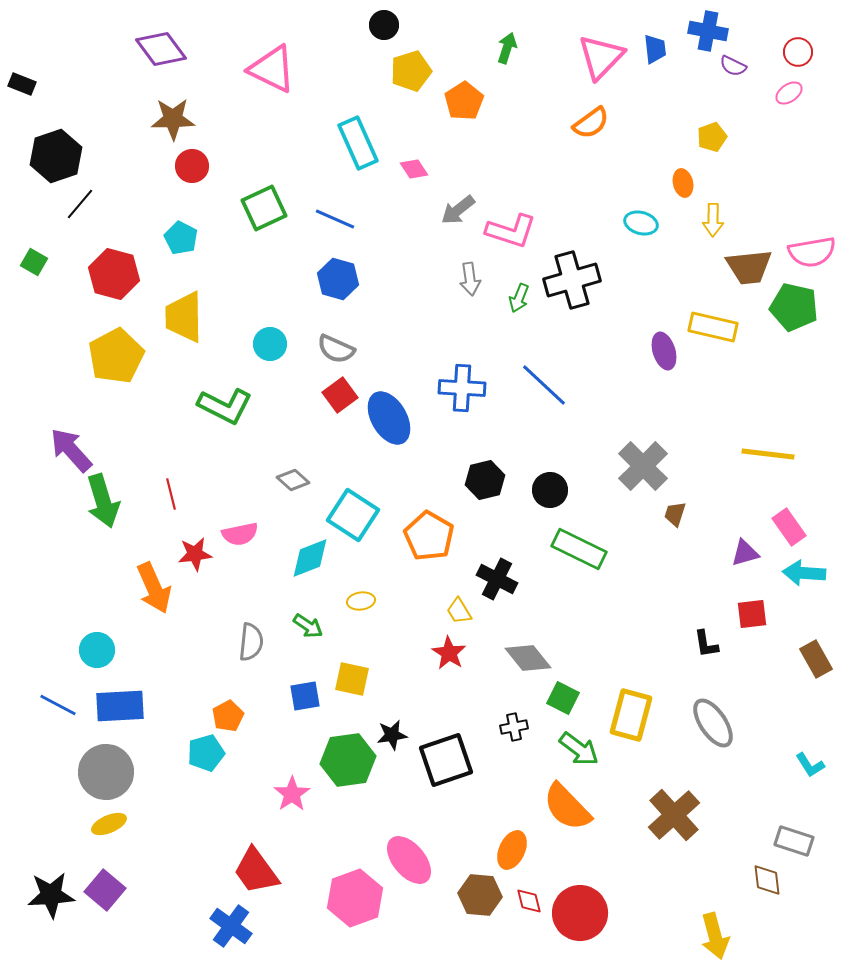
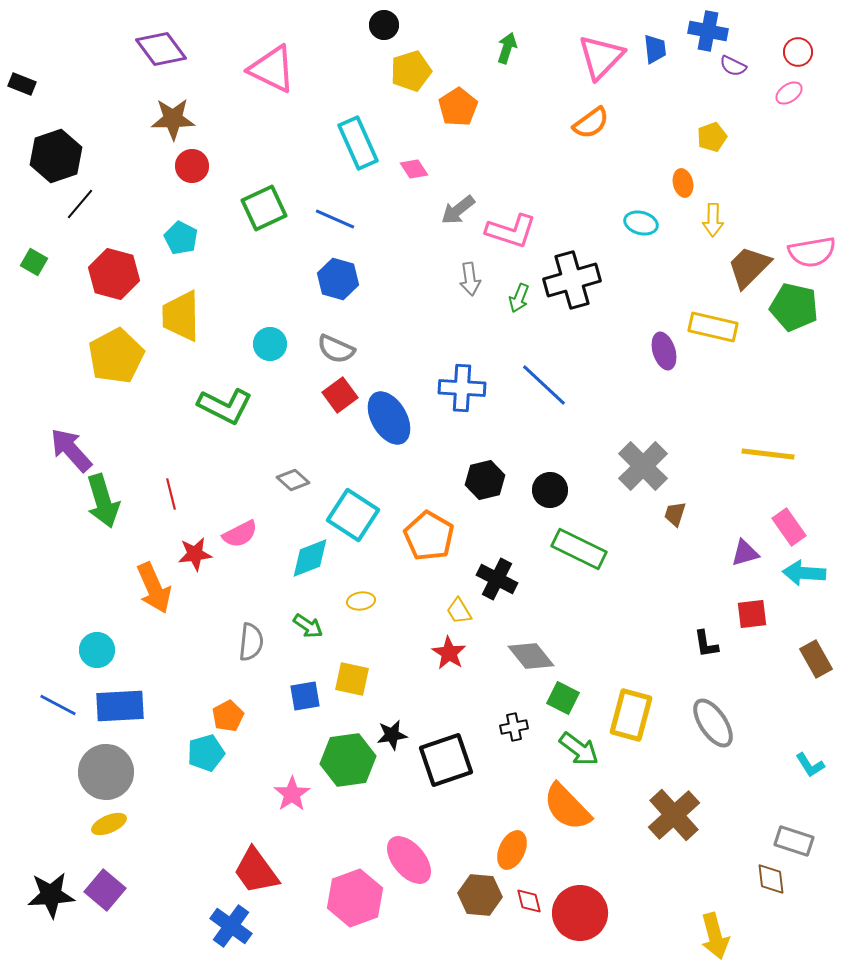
orange pentagon at (464, 101): moved 6 px left, 6 px down
brown trapezoid at (749, 267): rotated 141 degrees clockwise
yellow trapezoid at (184, 317): moved 3 px left, 1 px up
pink semicircle at (240, 534): rotated 15 degrees counterclockwise
gray diamond at (528, 658): moved 3 px right, 2 px up
brown diamond at (767, 880): moved 4 px right, 1 px up
